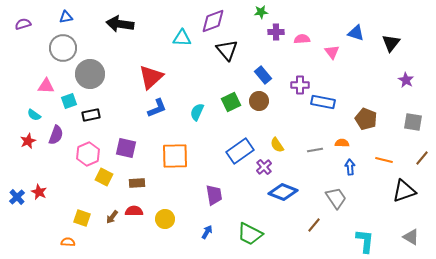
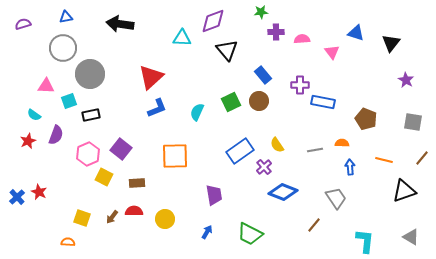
purple square at (126, 148): moved 5 px left, 1 px down; rotated 25 degrees clockwise
